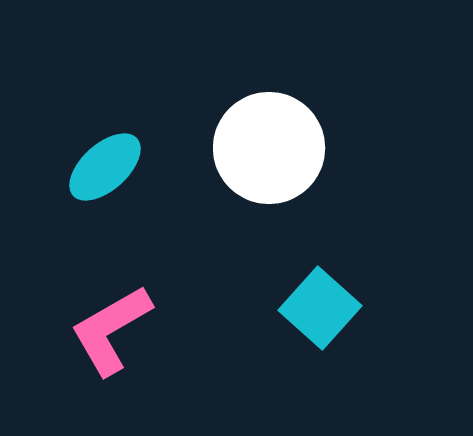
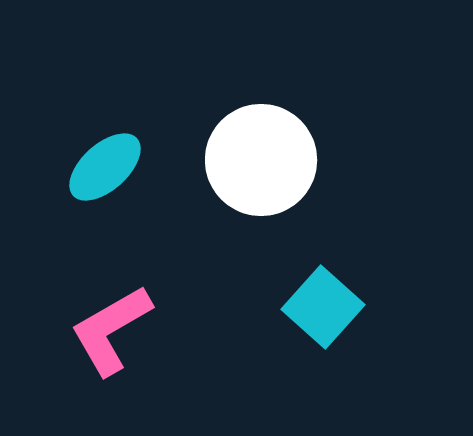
white circle: moved 8 px left, 12 px down
cyan square: moved 3 px right, 1 px up
